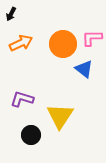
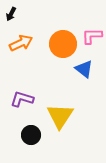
pink L-shape: moved 2 px up
